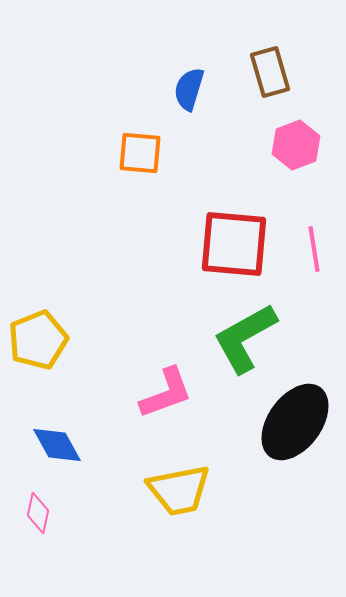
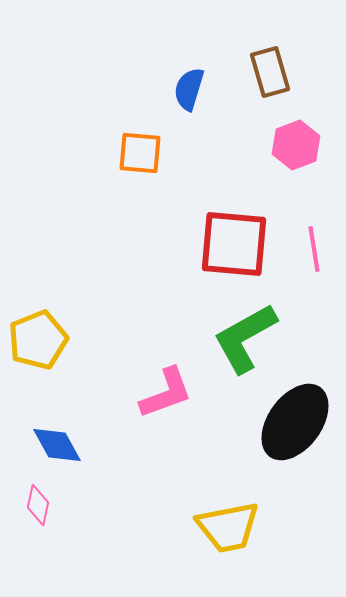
yellow trapezoid: moved 49 px right, 37 px down
pink diamond: moved 8 px up
